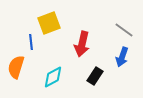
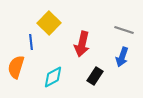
yellow square: rotated 25 degrees counterclockwise
gray line: rotated 18 degrees counterclockwise
